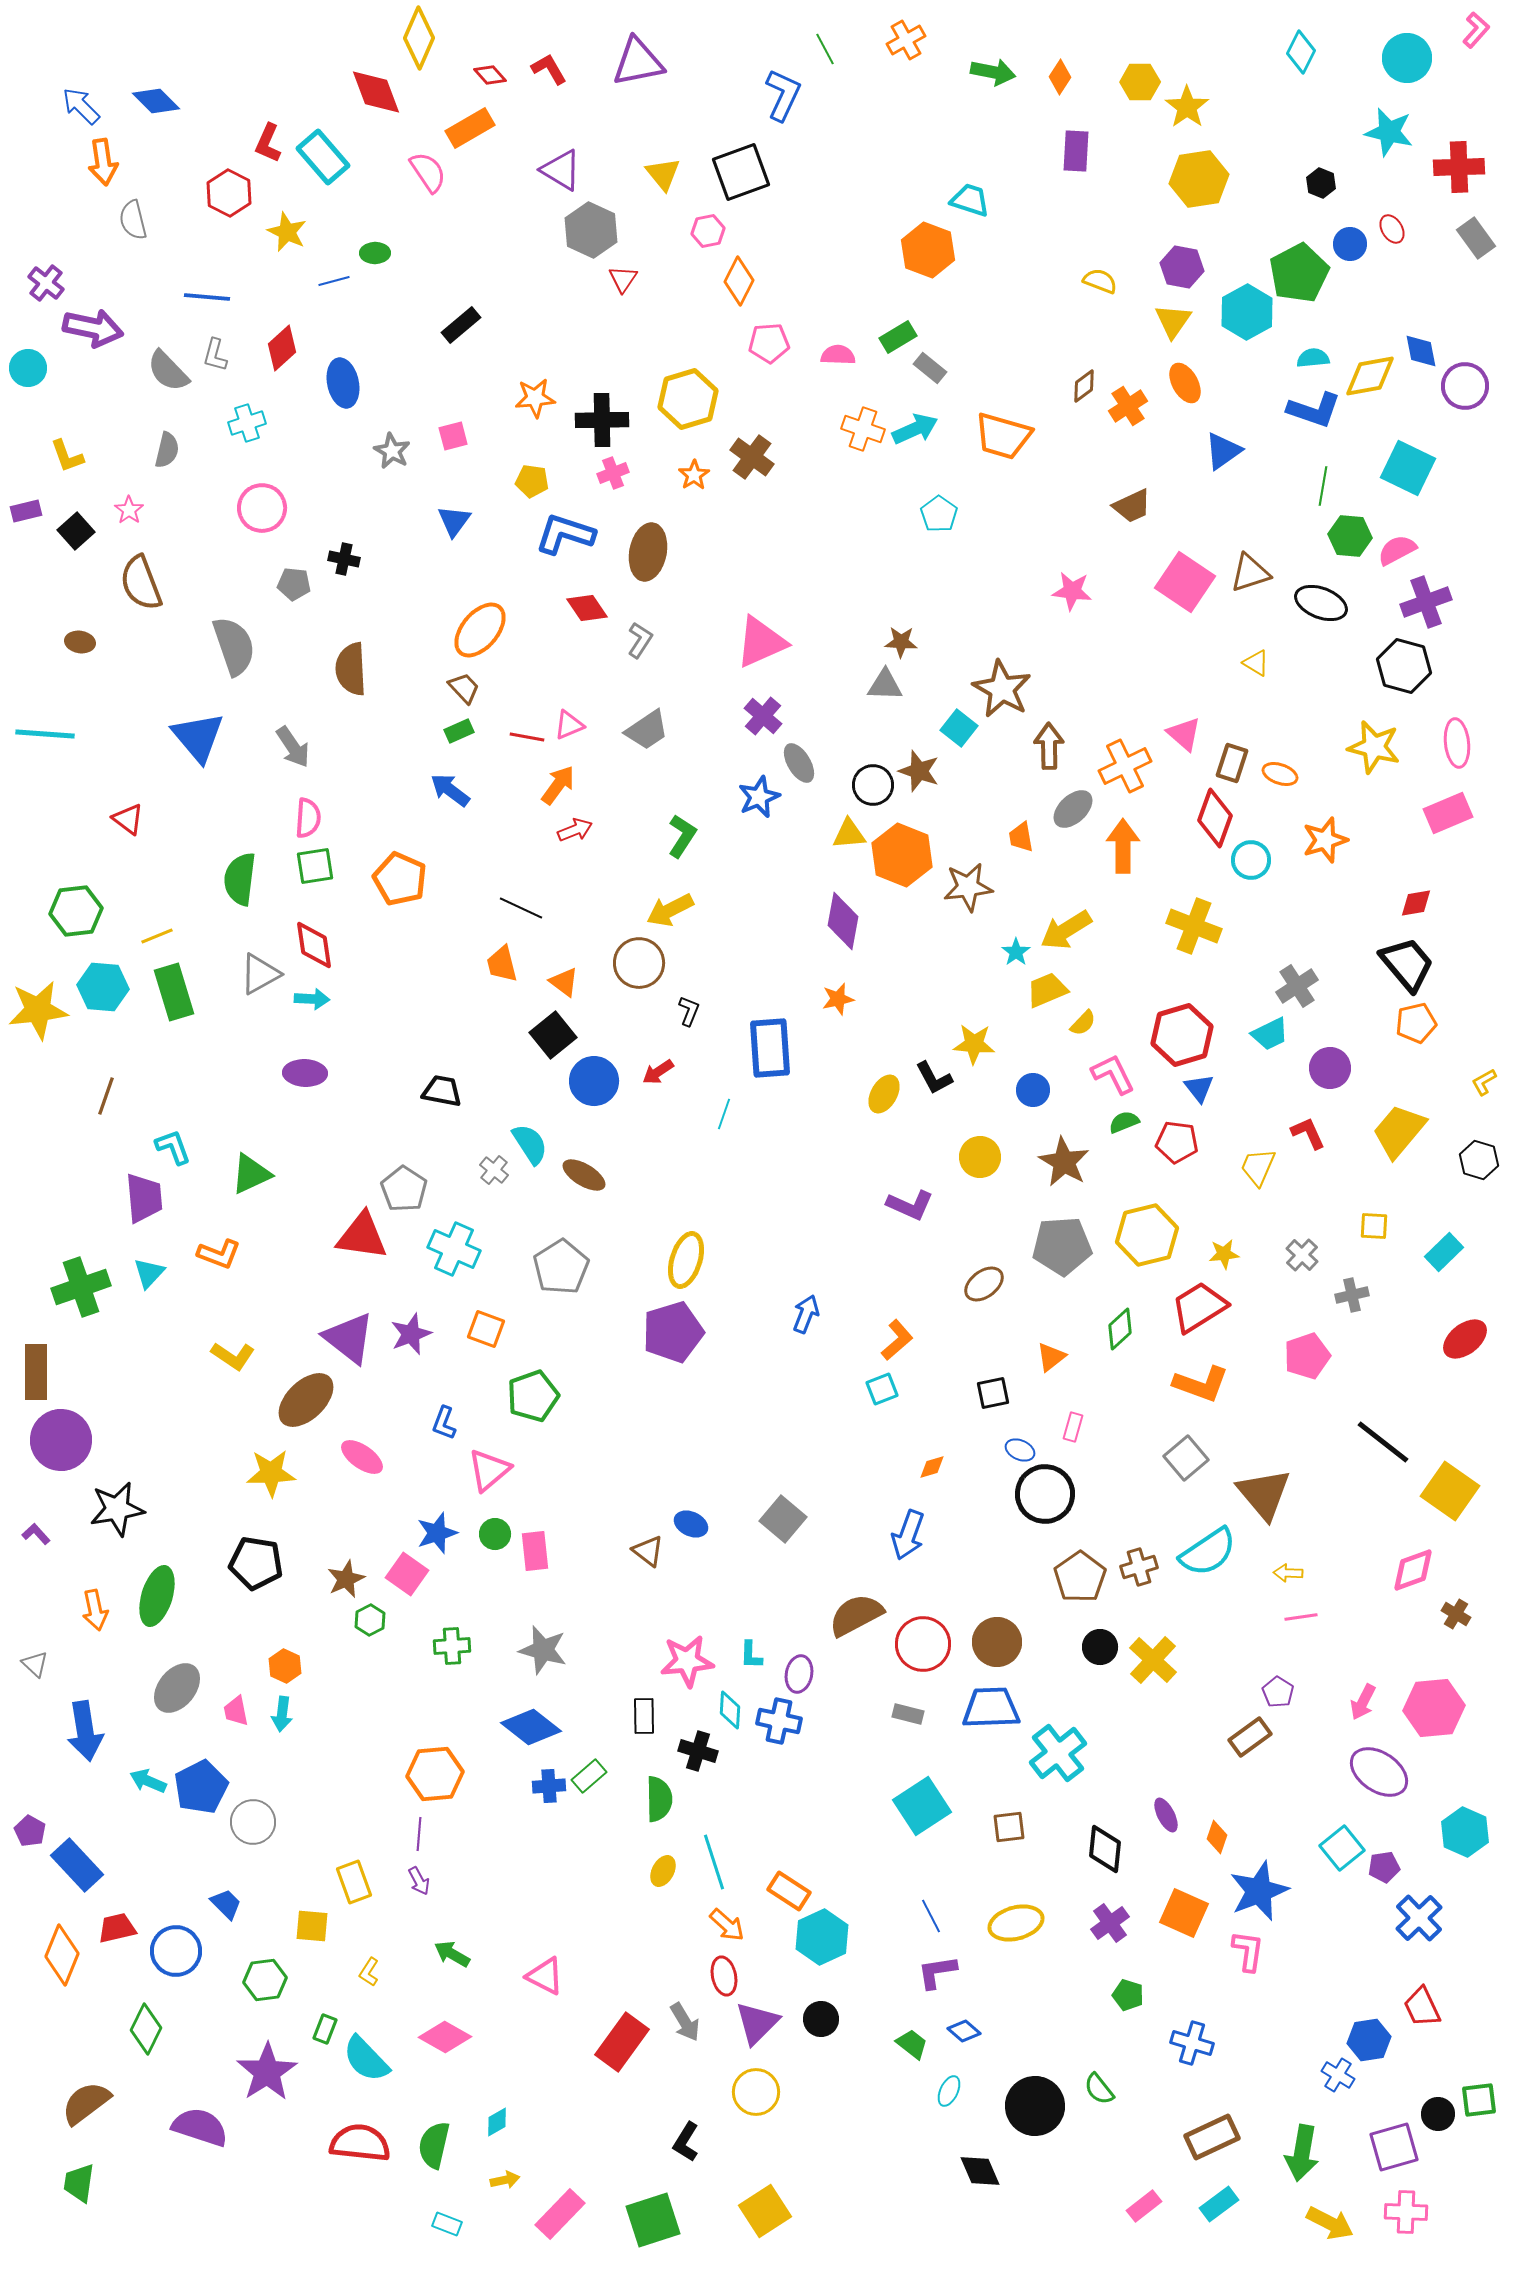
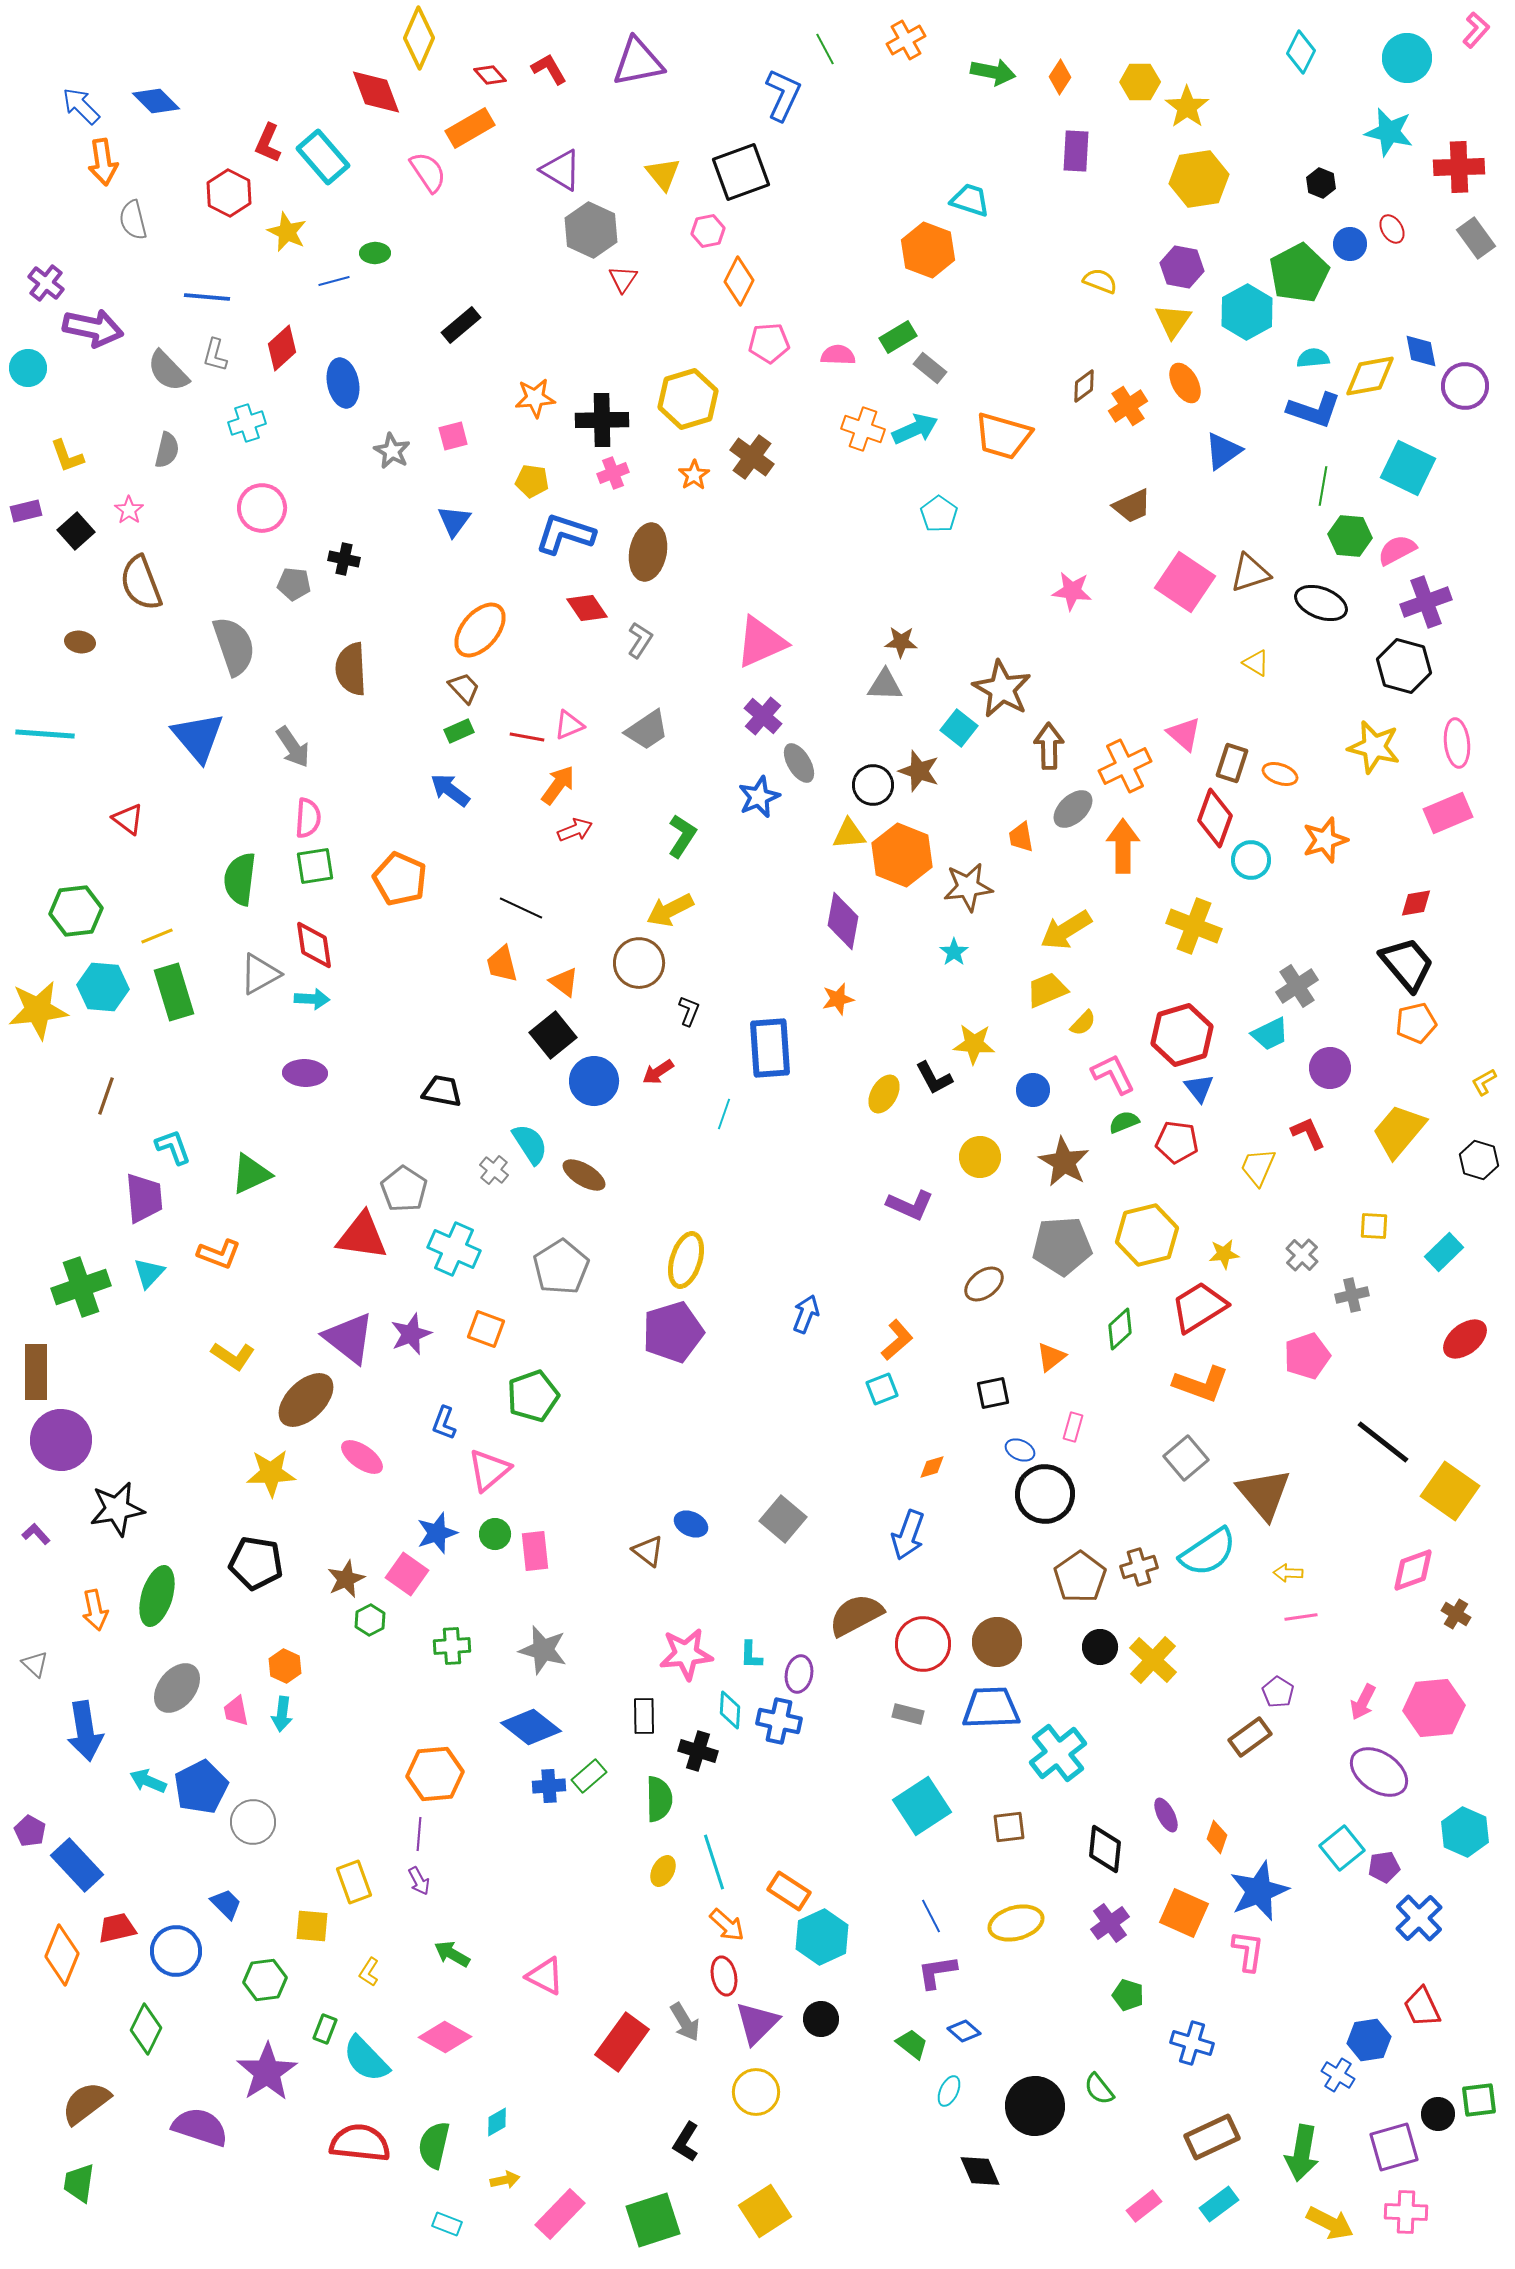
cyan star at (1016, 952): moved 62 px left
pink star at (687, 1661): moved 1 px left, 7 px up
